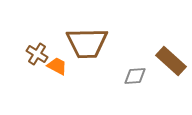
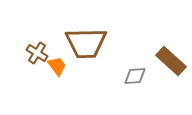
brown trapezoid: moved 1 px left
brown cross: moved 1 px up
orange trapezoid: rotated 25 degrees clockwise
